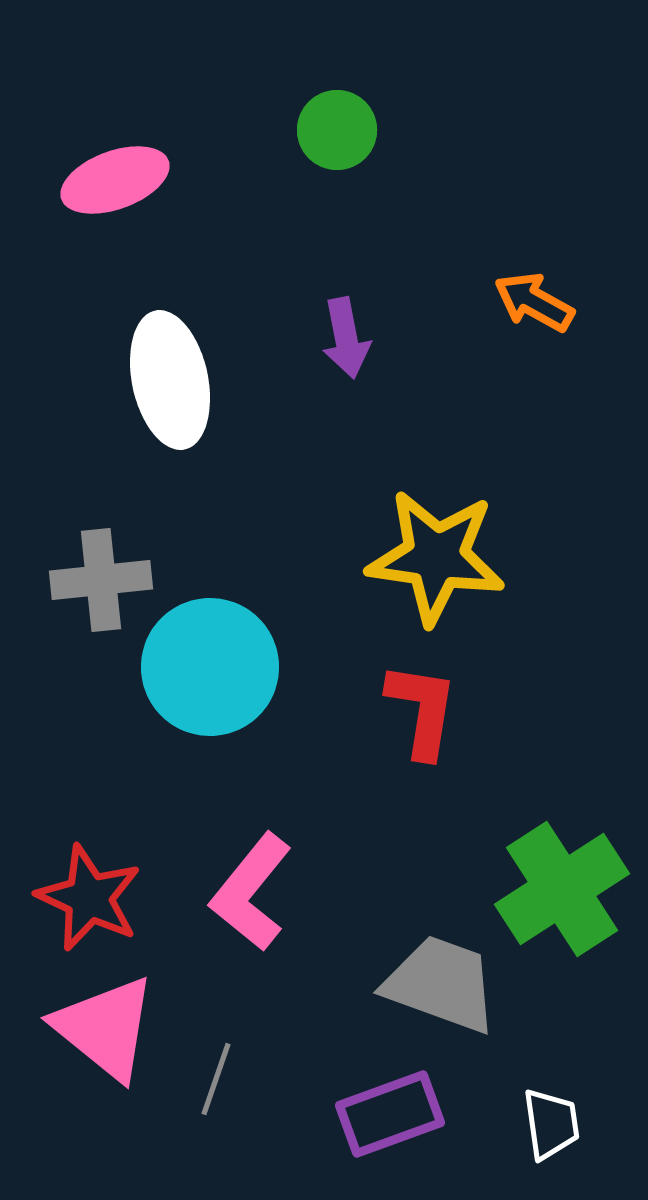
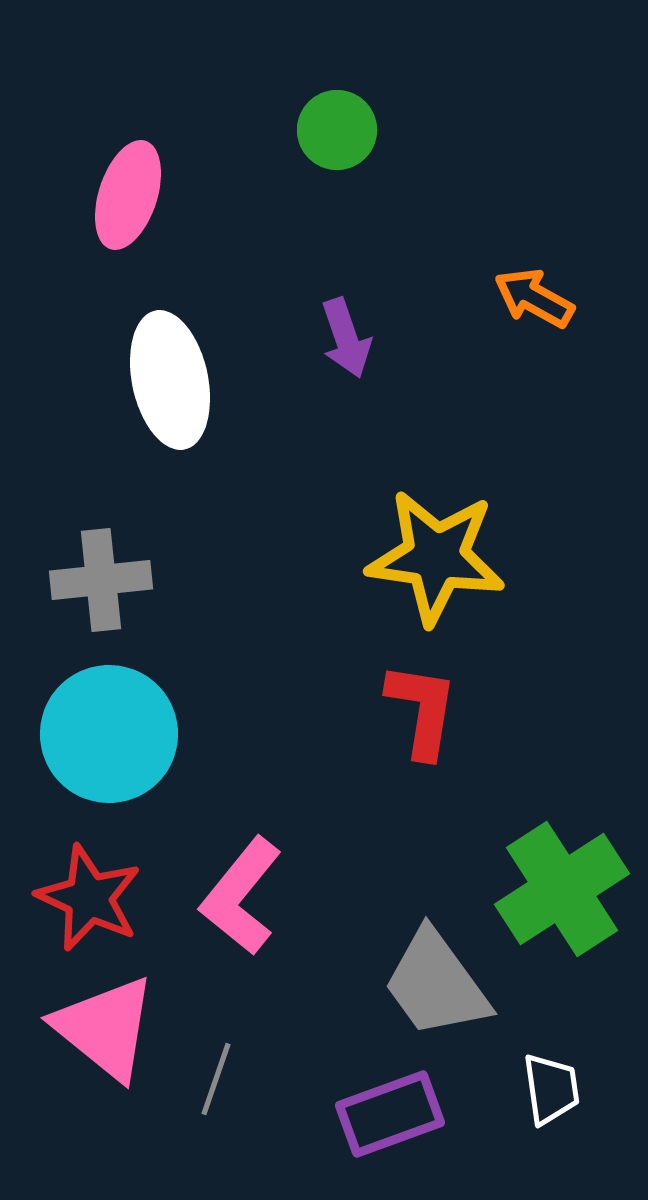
pink ellipse: moved 13 px right, 15 px down; rotated 52 degrees counterclockwise
orange arrow: moved 4 px up
purple arrow: rotated 8 degrees counterclockwise
cyan circle: moved 101 px left, 67 px down
pink L-shape: moved 10 px left, 4 px down
gray trapezoid: moved 5 px left; rotated 146 degrees counterclockwise
white trapezoid: moved 35 px up
